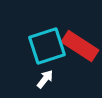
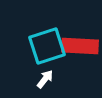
red rectangle: rotated 30 degrees counterclockwise
